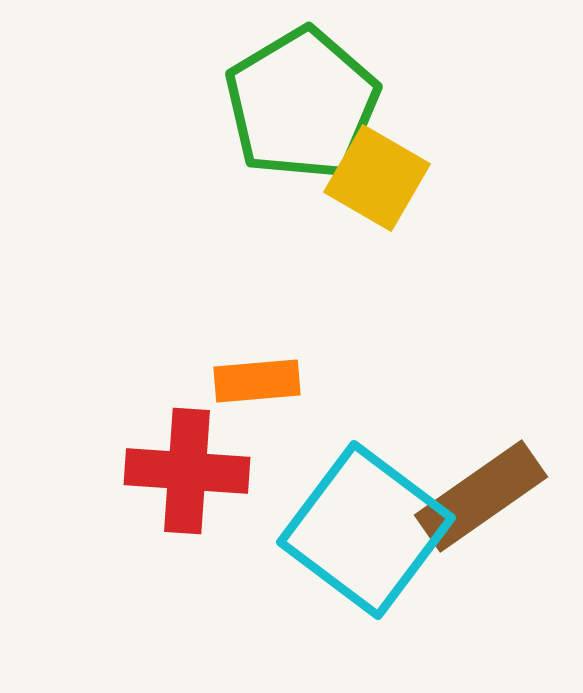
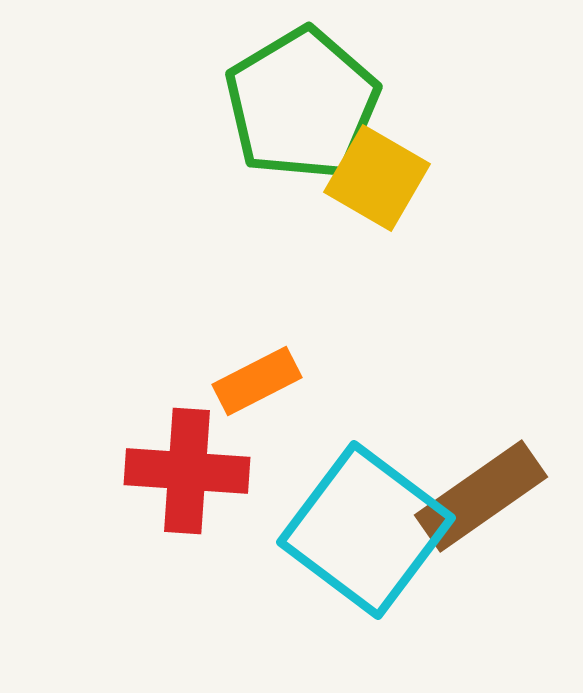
orange rectangle: rotated 22 degrees counterclockwise
